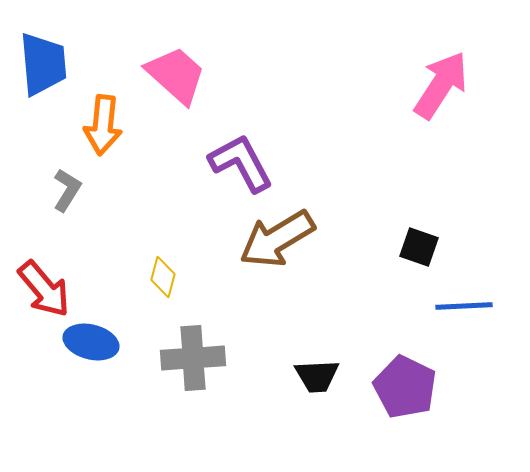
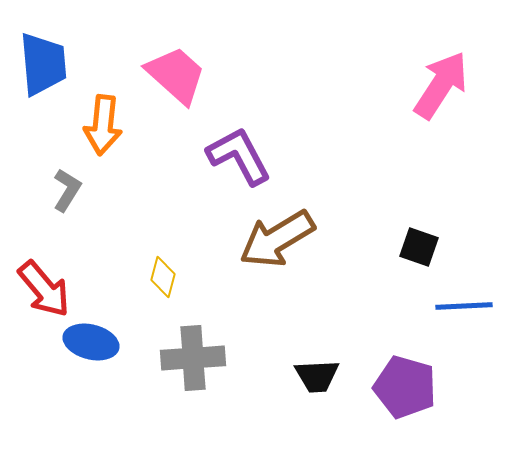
purple L-shape: moved 2 px left, 7 px up
purple pentagon: rotated 10 degrees counterclockwise
